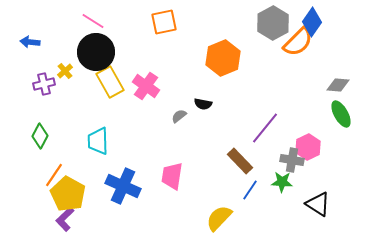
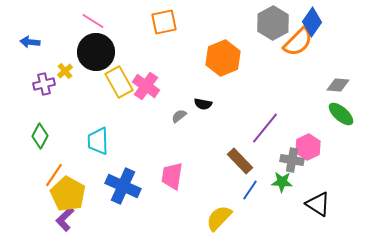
yellow rectangle: moved 9 px right
green ellipse: rotated 20 degrees counterclockwise
